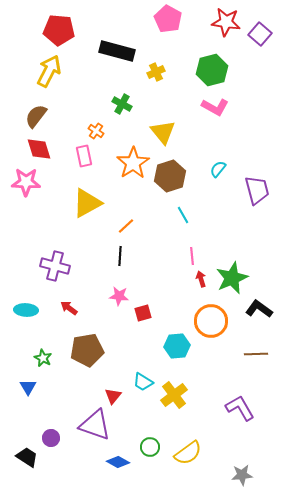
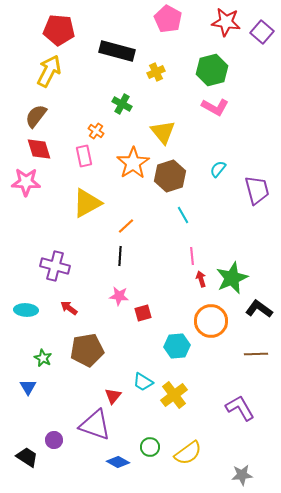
purple square at (260, 34): moved 2 px right, 2 px up
purple circle at (51, 438): moved 3 px right, 2 px down
